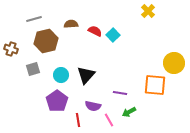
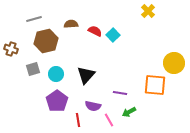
cyan circle: moved 5 px left, 1 px up
